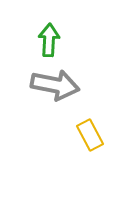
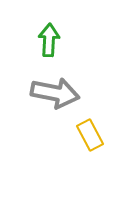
gray arrow: moved 8 px down
